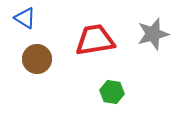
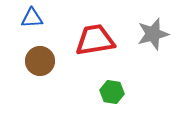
blue triangle: moved 7 px right; rotated 35 degrees counterclockwise
brown circle: moved 3 px right, 2 px down
